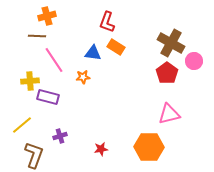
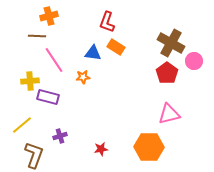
orange cross: moved 2 px right
